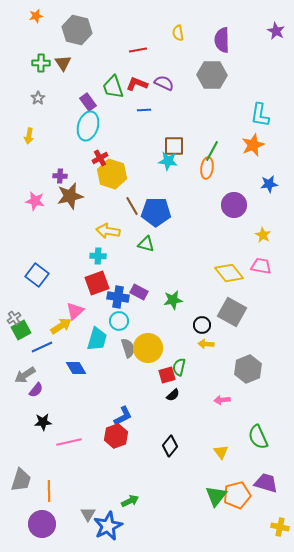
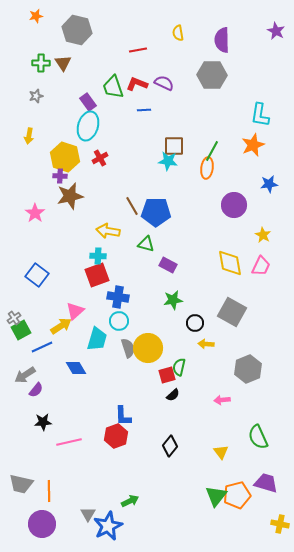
gray star at (38, 98): moved 2 px left, 2 px up; rotated 16 degrees clockwise
yellow hexagon at (112, 174): moved 47 px left, 17 px up
pink star at (35, 201): moved 12 px down; rotated 24 degrees clockwise
pink trapezoid at (261, 266): rotated 105 degrees clockwise
yellow diamond at (229, 273): moved 1 px right, 10 px up; rotated 28 degrees clockwise
red square at (97, 283): moved 8 px up
purple rectangle at (139, 292): moved 29 px right, 27 px up
black circle at (202, 325): moved 7 px left, 2 px up
blue L-shape at (123, 416): rotated 115 degrees clockwise
gray trapezoid at (21, 480): moved 4 px down; rotated 85 degrees clockwise
yellow cross at (280, 527): moved 3 px up
